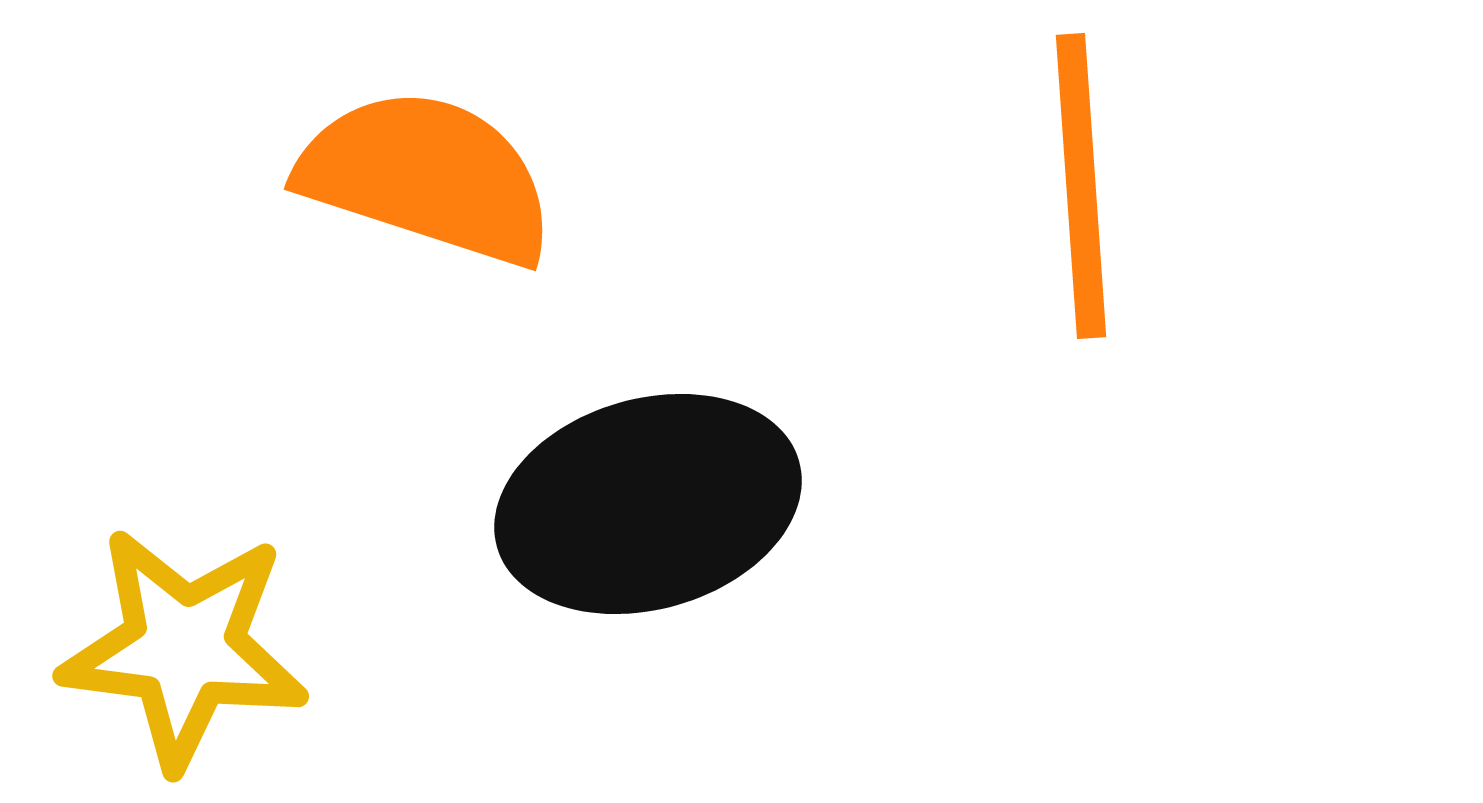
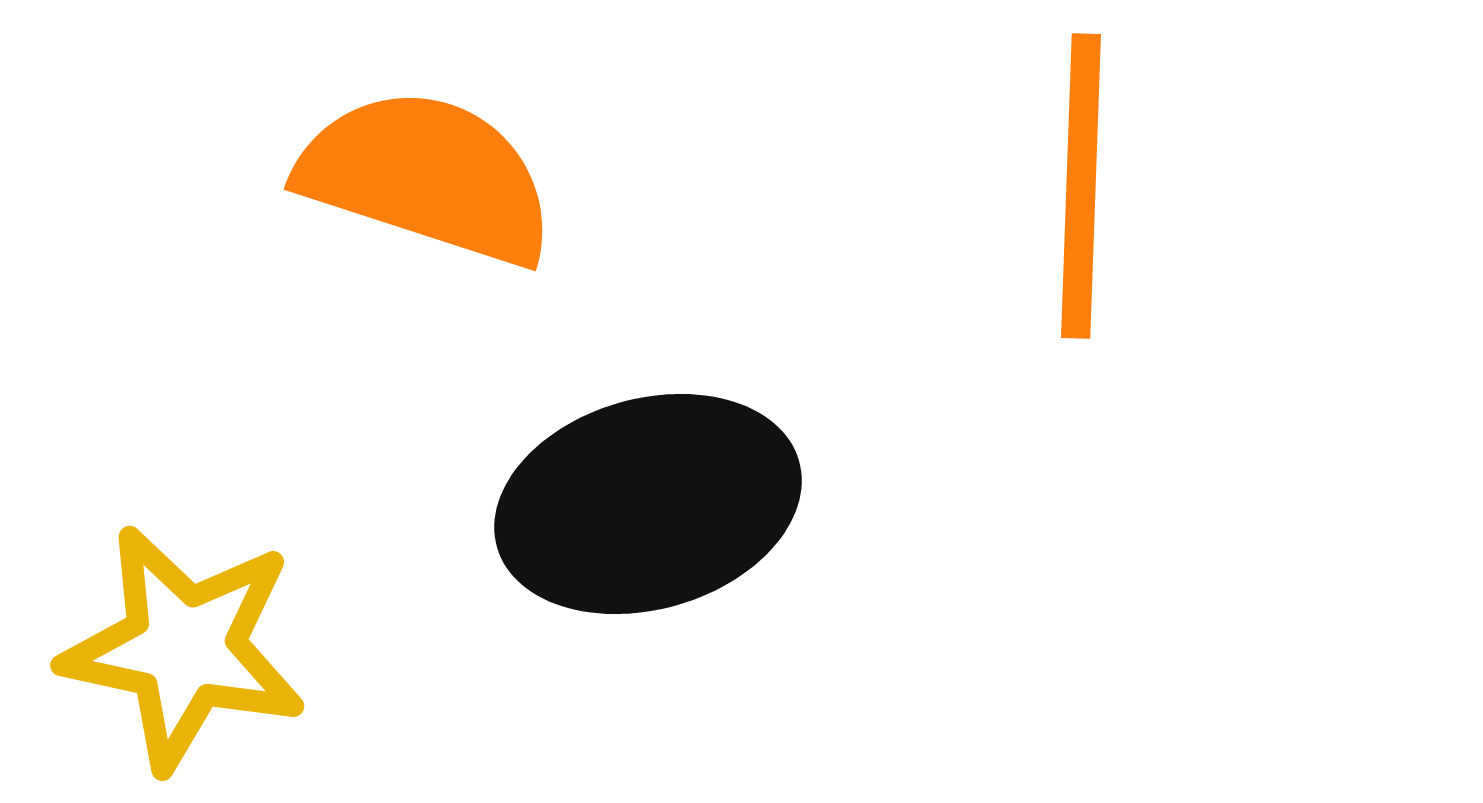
orange line: rotated 6 degrees clockwise
yellow star: rotated 5 degrees clockwise
